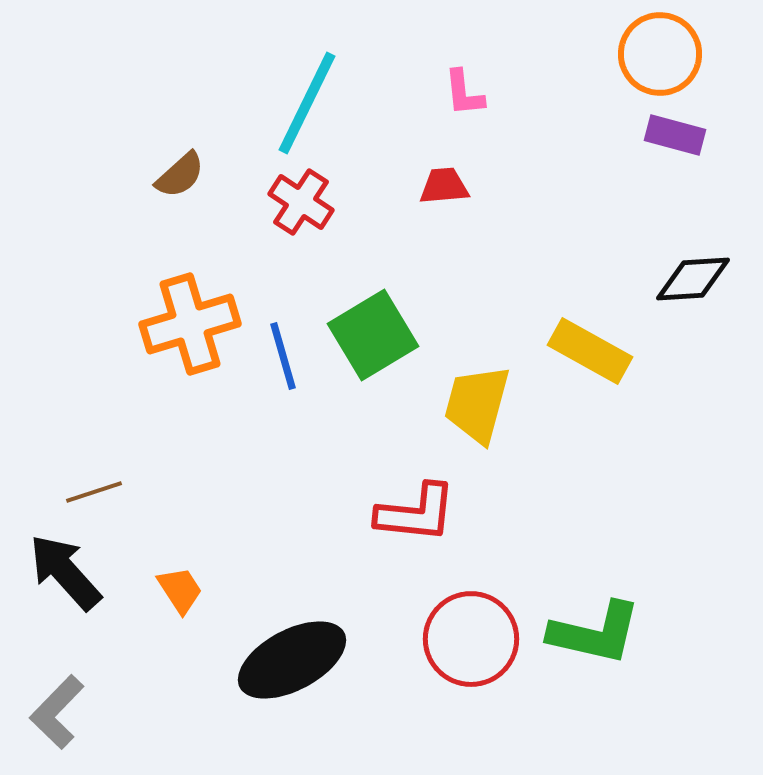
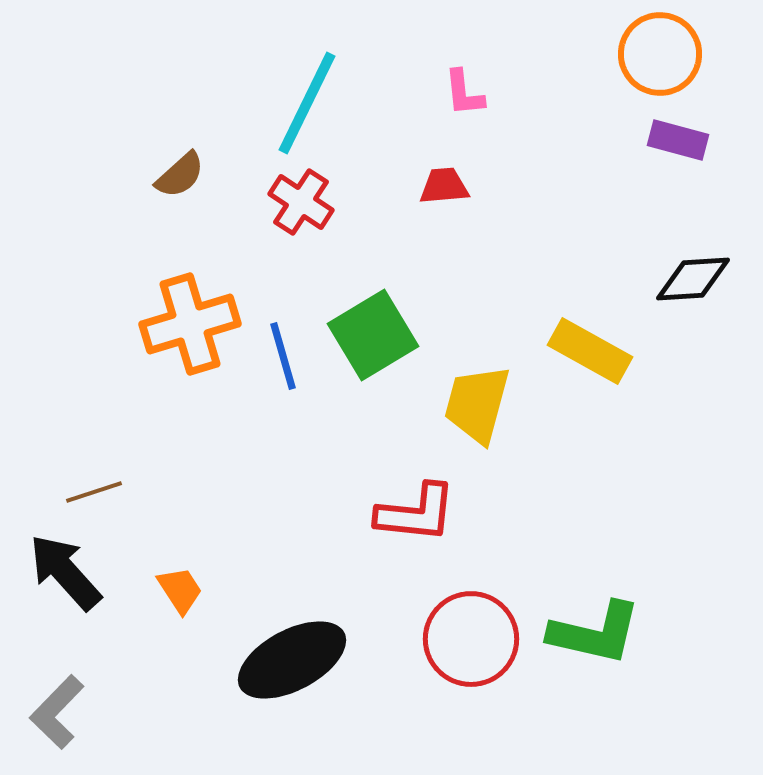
purple rectangle: moved 3 px right, 5 px down
